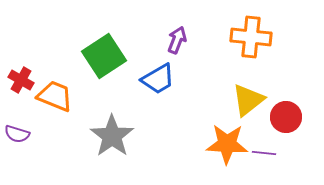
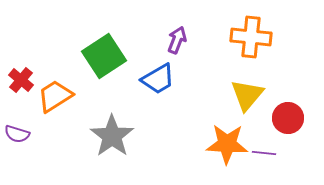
red cross: rotated 10 degrees clockwise
orange trapezoid: rotated 54 degrees counterclockwise
yellow triangle: moved 1 px left, 5 px up; rotated 12 degrees counterclockwise
red circle: moved 2 px right, 1 px down
